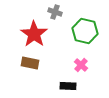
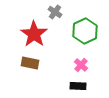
gray cross: rotated 16 degrees clockwise
green hexagon: rotated 20 degrees clockwise
black rectangle: moved 10 px right
